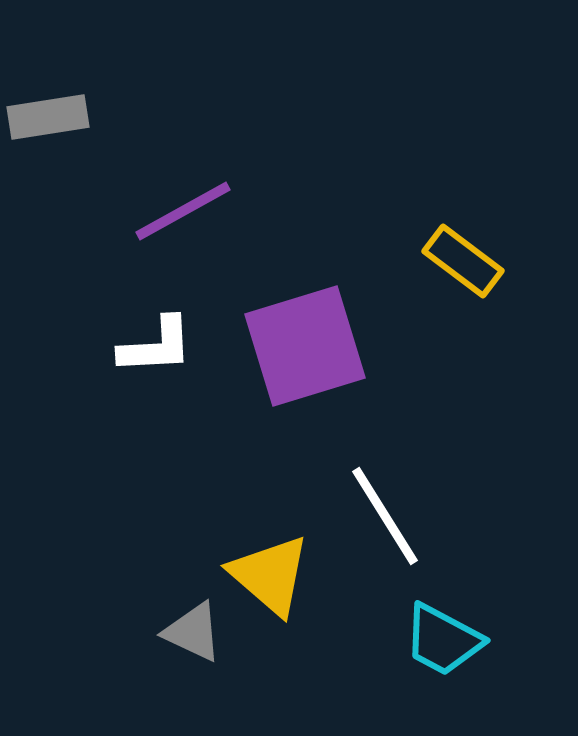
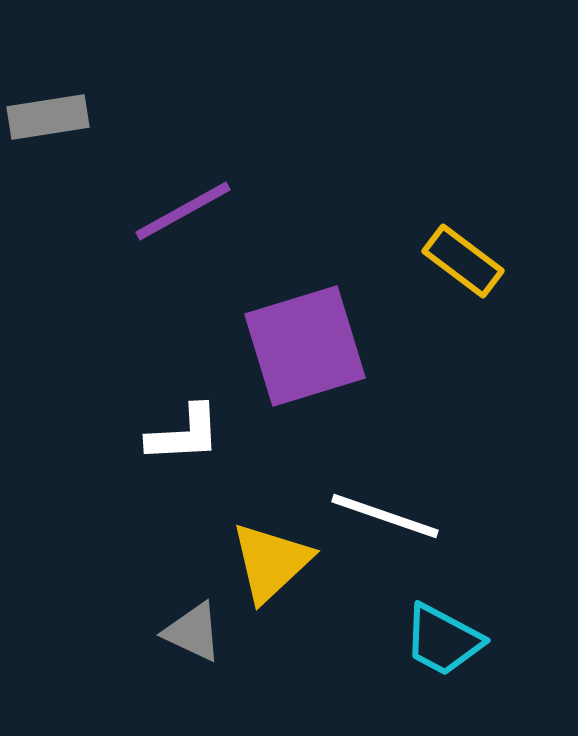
white L-shape: moved 28 px right, 88 px down
white line: rotated 39 degrees counterclockwise
yellow triangle: moved 1 px right, 13 px up; rotated 36 degrees clockwise
